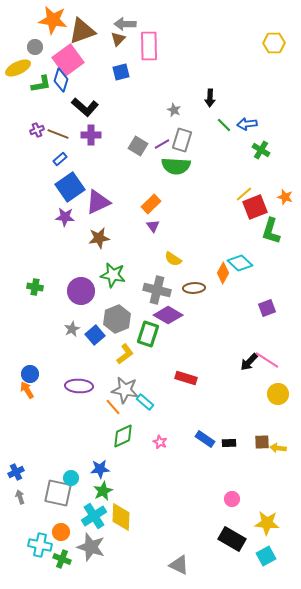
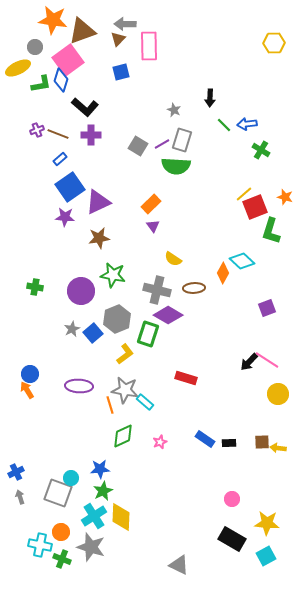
cyan diamond at (240, 263): moved 2 px right, 2 px up
blue square at (95, 335): moved 2 px left, 2 px up
orange line at (113, 407): moved 3 px left, 2 px up; rotated 24 degrees clockwise
pink star at (160, 442): rotated 24 degrees clockwise
gray square at (58, 493): rotated 8 degrees clockwise
